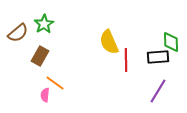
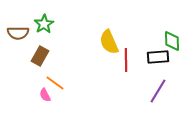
brown semicircle: rotated 40 degrees clockwise
green diamond: moved 1 px right, 1 px up
pink semicircle: rotated 32 degrees counterclockwise
